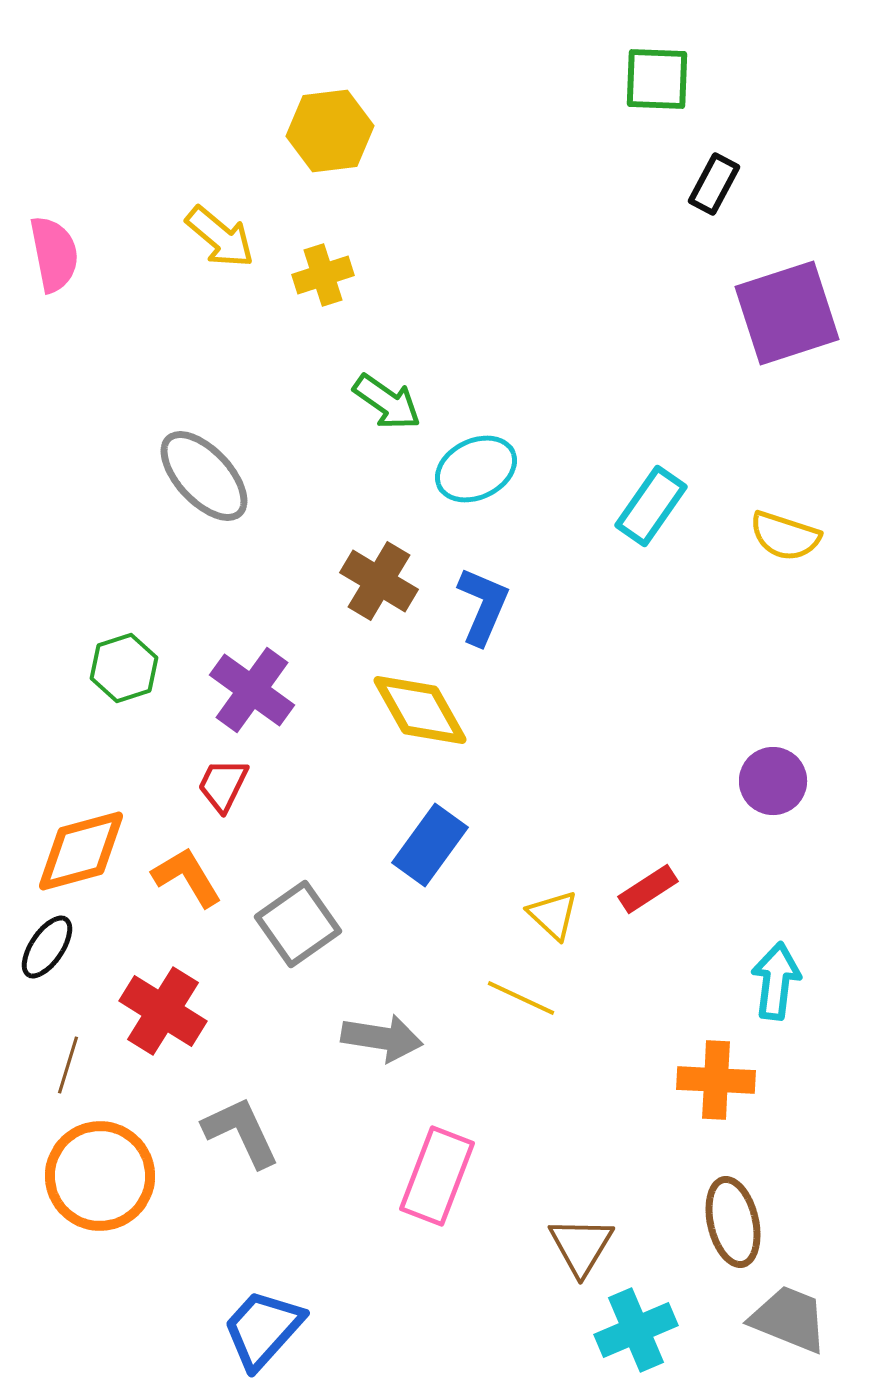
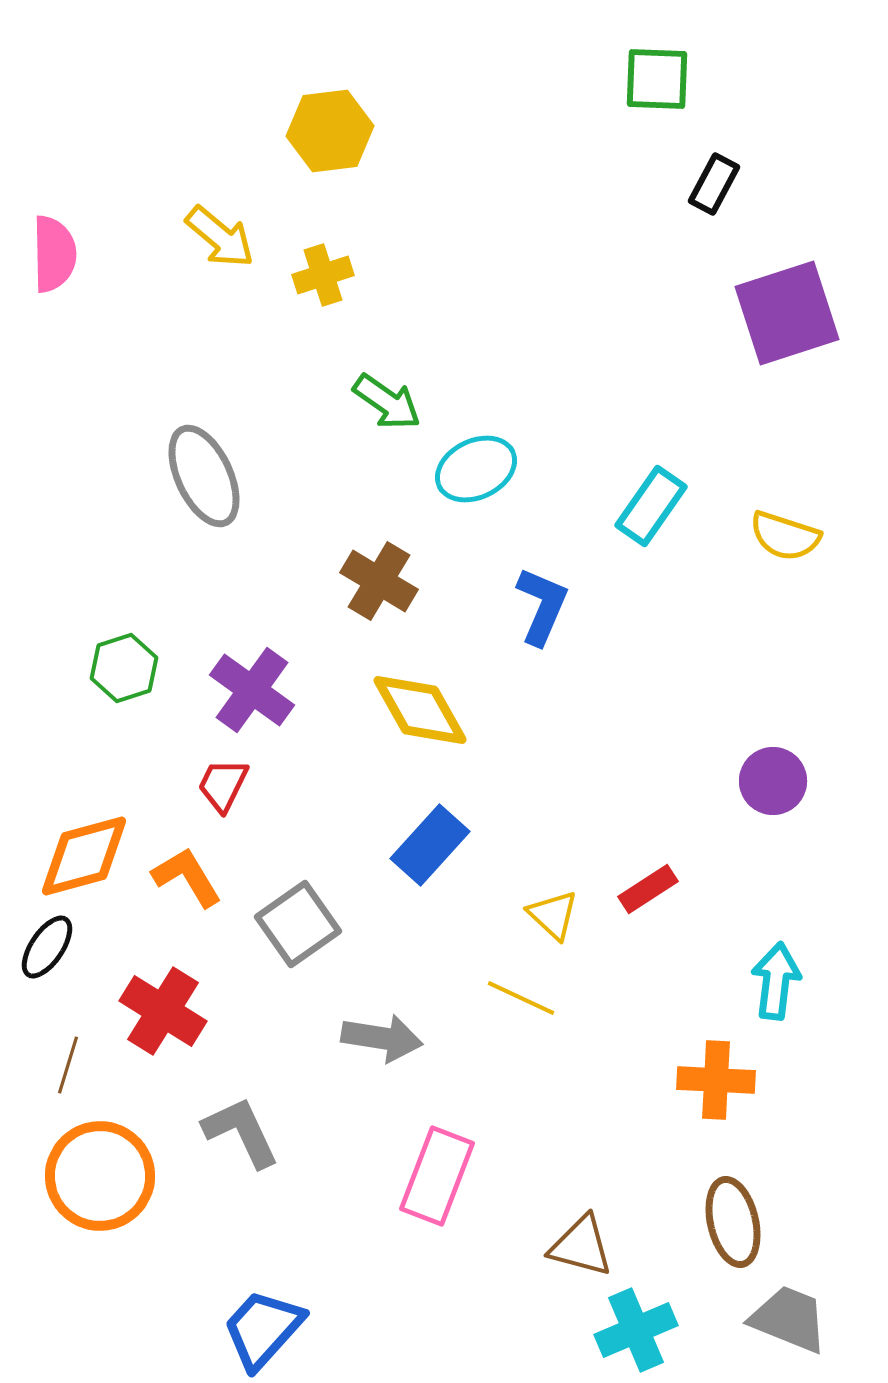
pink semicircle: rotated 10 degrees clockwise
gray ellipse: rotated 18 degrees clockwise
blue L-shape: moved 59 px right
blue rectangle: rotated 6 degrees clockwise
orange diamond: moved 3 px right, 5 px down
brown triangle: rotated 46 degrees counterclockwise
